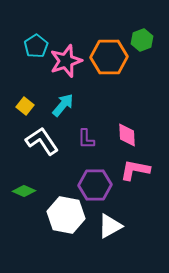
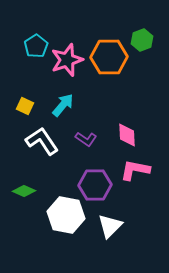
pink star: moved 1 px right, 1 px up
yellow square: rotated 12 degrees counterclockwise
purple L-shape: rotated 55 degrees counterclockwise
white triangle: rotated 16 degrees counterclockwise
